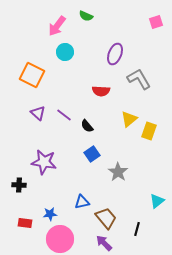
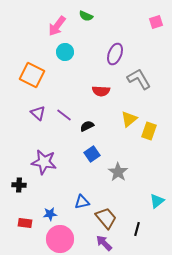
black semicircle: rotated 104 degrees clockwise
